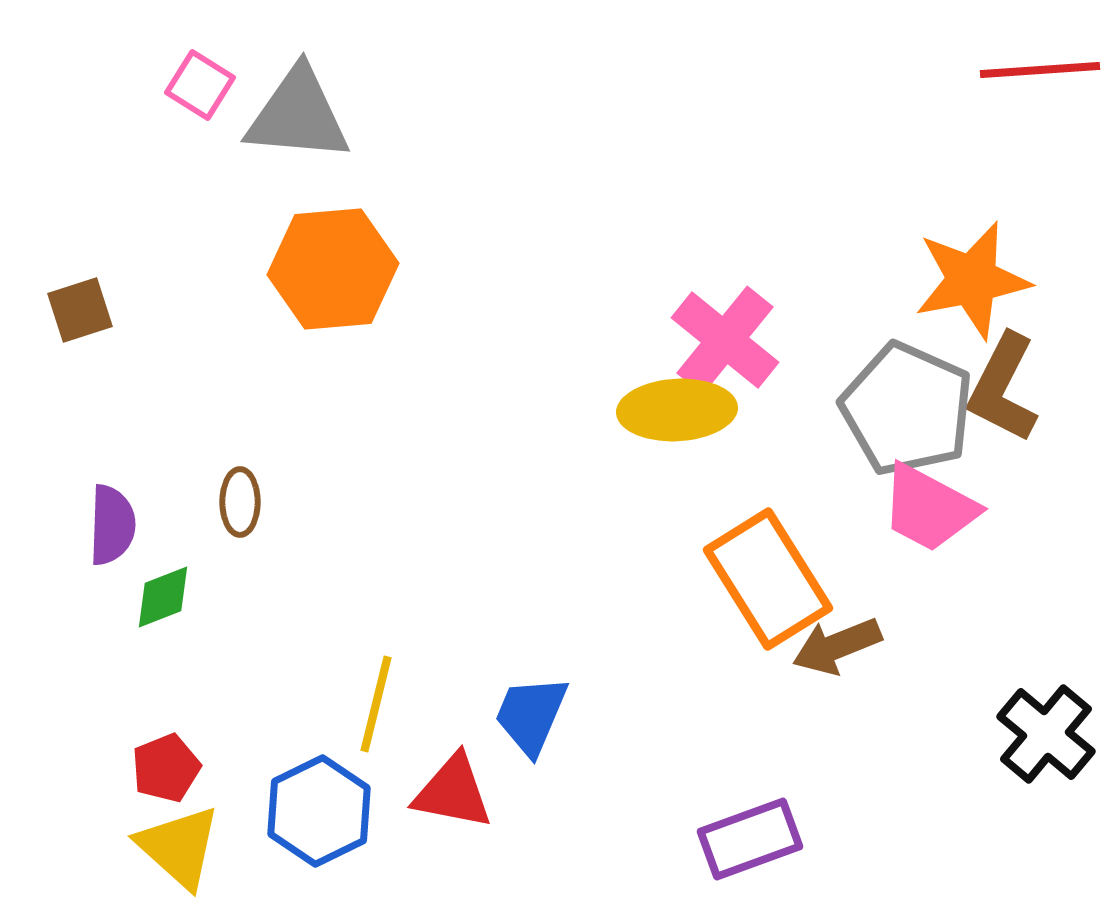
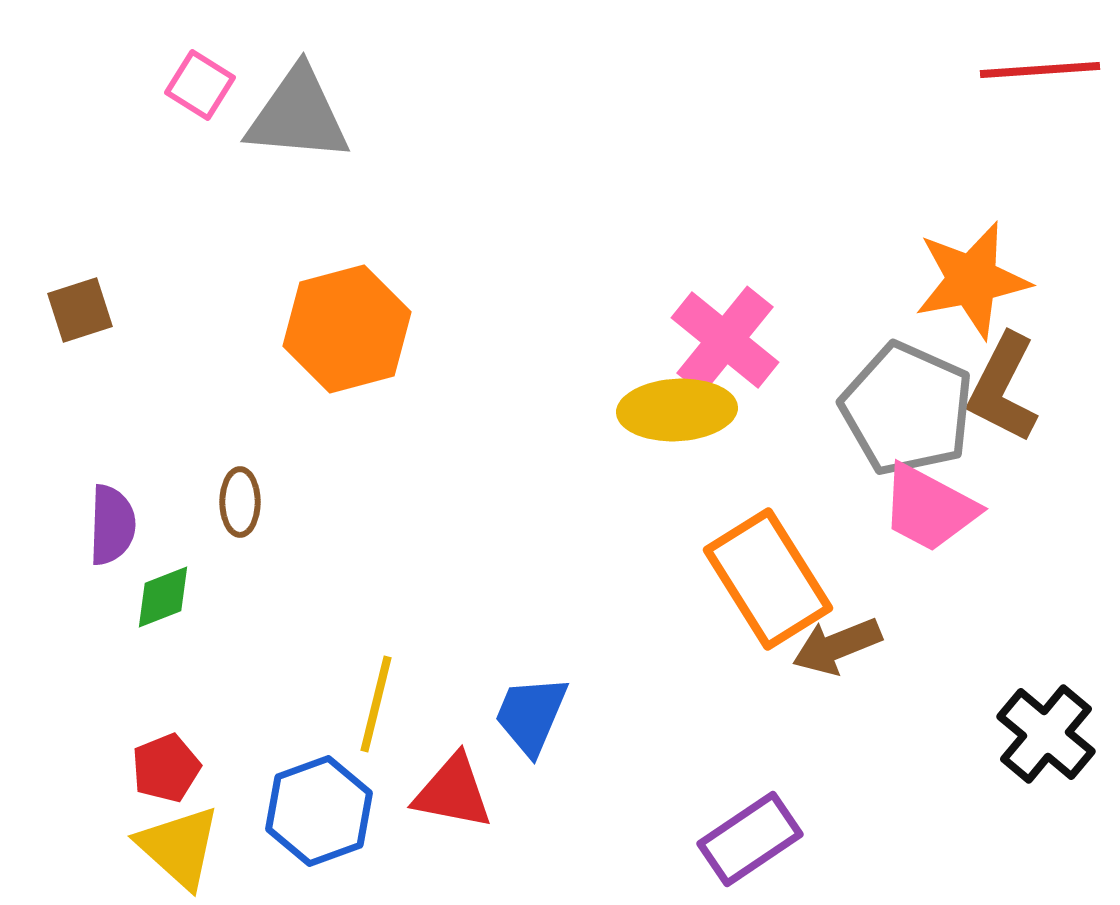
orange hexagon: moved 14 px right, 60 px down; rotated 10 degrees counterclockwise
blue hexagon: rotated 6 degrees clockwise
purple rectangle: rotated 14 degrees counterclockwise
